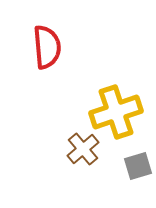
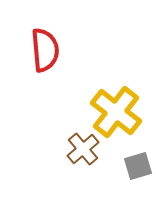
red semicircle: moved 2 px left, 3 px down
yellow cross: rotated 33 degrees counterclockwise
